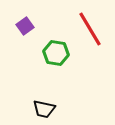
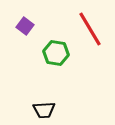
purple square: rotated 18 degrees counterclockwise
black trapezoid: moved 1 px down; rotated 15 degrees counterclockwise
